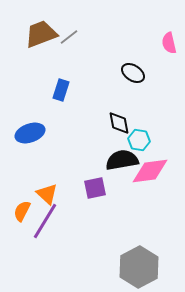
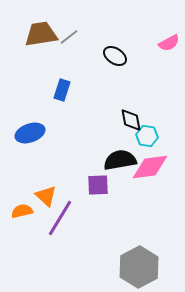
brown trapezoid: rotated 12 degrees clockwise
pink semicircle: rotated 105 degrees counterclockwise
black ellipse: moved 18 px left, 17 px up
blue rectangle: moved 1 px right
black diamond: moved 12 px right, 3 px up
cyan hexagon: moved 8 px right, 4 px up
black semicircle: moved 2 px left
pink diamond: moved 4 px up
purple square: moved 3 px right, 3 px up; rotated 10 degrees clockwise
orange triangle: moved 1 px left, 2 px down
orange semicircle: rotated 50 degrees clockwise
purple line: moved 15 px right, 3 px up
